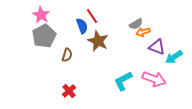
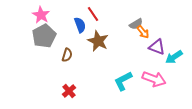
red line: moved 1 px right, 2 px up
blue semicircle: moved 2 px left, 1 px up
orange arrow: rotated 112 degrees counterclockwise
